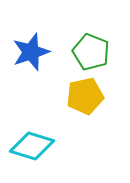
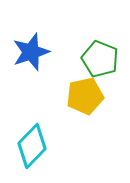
green pentagon: moved 9 px right, 7 px down
cyan diamond: rotated 63 degrees counterclockwise
